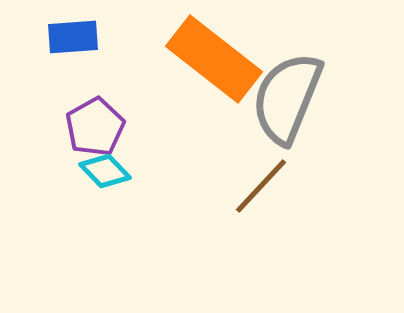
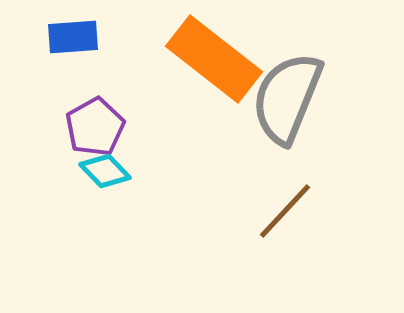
brown line: moved 24 px right, 25 px down
